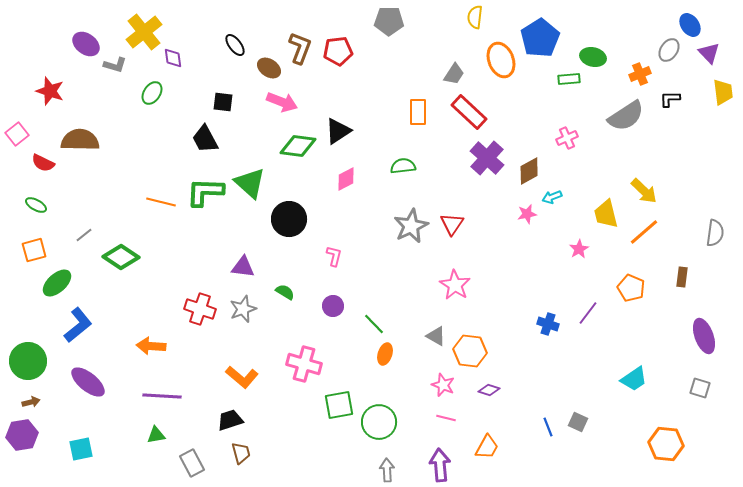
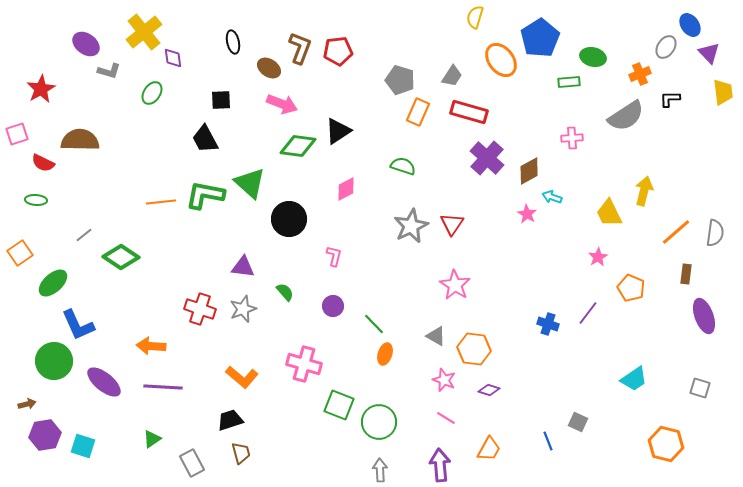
yellow semicircle at (475, 17): rotated 10 degrees clockwise
gray pentagon at (389, 21): moved 11 px right, 59 px down; rotated 16 degrees clockwise
black ellipse at (235, 45): moved 2 px left, 3 px up; rotated 25 degrees clockwise
gray ellipse at (669, 50): moved 3 px left, 3 px up
orange ellipse at (501, 60): rotated 16 degrees counterclockwise
gray L-shape at (115, 65): moved 6 px left, 6 px down
gray trapezoid at (454, 74): moved 2 px left, 2 px down
green rectangle at (569, 79): moved 3 px down
red star at (50, 91): moved 9 px left, 2 px up; rotated 24 degrees clockwise
black square at (223, 102): moved 2 px left, 2 px up; rotated 10 degrees counterclockwise
pink arrow at (282, 102): moved 2 px down
orange rectangle at (418, 112): rotated 24 degrees clockwise
red rectangle at (469, 112): rotated 27 degrees counterclockwise
pink square at (17, 134): rotated 20 degrees clockwise
pink cross at (567, 138): moved 5 px right; rotated 20 degrees clockwise
green semicircle at (403, 166): rotated 25 degrees clockwise
pink diamond at (346, 179): moved 10 px down
yellow arrow at (644, 191): rotated 120 degrees counterclockwise
green L-shape at (205, 192): moved 3 px down; rotated 9 degrees clockwise
cyan arrow at (552, 197): rotated 42 degrees clockwise
orange line at (161, 202): rotated 20 degrees counterclockwise
green ellipse at (36, 205): moved 5 px up; rotated 25 degrees counterclockwise
pink star at (527, 214): rotated 30 degrees counterclockwise
yellow trapezoid at (606, 214): moved 3 px right, 1 px up; rotated 12 degrees counterclockwise
orange line at (644, 232): moved 32 px right
pink star at (579, 249): moved 19 px right, 8 px down
orange square at (34, 250): moved 14 px left, 3 px down; rotated 20 degrees counterclockwise
brown rectangle at (682, 277): moved 4 px right, 3 px up
green ellipse at (57, 283): moved 4 px left
green semicircle at (285, 292): rotated 18 degrees clockwise
blue L-shape at (78, 325): rotated 105 degrees clockwise
purple ellipse at (704, 336): moved 20 px up
orange hexagon at (470, 351): moved 4 px right, 2 px up
green circle at (28, 361): moved 26 px right
purple ellipse at (88, 382): moved 16 px right
pink star at (443, 385): moved 1 px right, 5 px up
purple line at (162, 396): moved 1 px right, 9 px up
brown arrow at (31, 402): moved 4 px left, 2 px down
green square at (339, 405): rotated 32 degrees clockwise
pink line at (446, 418): rotated 18 degrees clockwise
blue line at (548, 427): moved 14 px down
purple hexagon at (22, 435): moved 23 px right
green triangle at (156, 435): moved 4 px left, 4 px down; rotated 24 degrees counterclockwise
orange hexagon at (666, 444): rotated 8 degrees clockwise
orange trapezoid at (487, 447): moved 2 px right, 2 px down
cyan square at (81, 449): moved 2 px right, 3 px up; rotated 30 degrees clockwise
gray arrow at (387, 470): moved 7 px left
